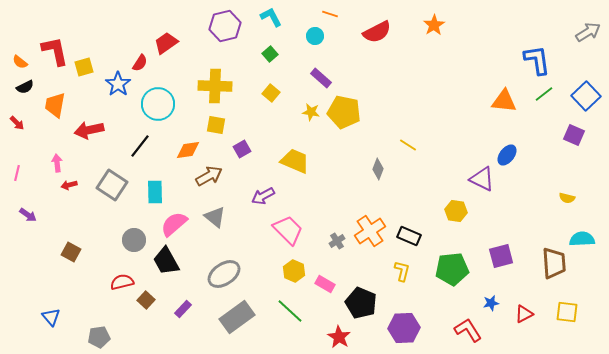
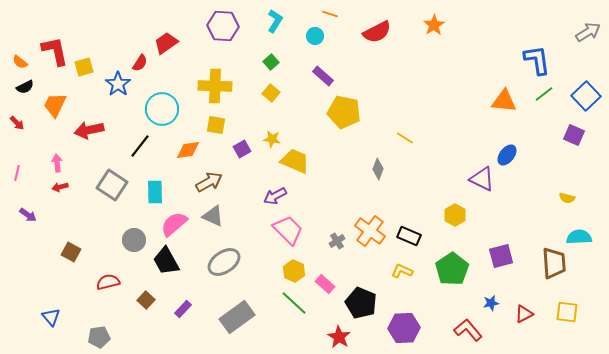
cyan L-shape at (271, 17): moved 4 px right, 4 px down; rotated 60 degrees clockwise
purple hexagon at (225, 26): moved 2 px left; rotated 16 degrees clockwise
green square at (270, 54): moved 1 px right, 8 px down
purple rectangle at (321, 78): moved 2 px right, 2 px up
cyan circle at (158, 104): moved 4 px right, 5 px down
orange trapezoid at (55, 105): rotated 16 degrees clockwise
yellow star at (311, 112): moved 39 px left, 27 px down
yellow line at (408, 145): moved 3 px left, 7 px up
brown arrow at (209, 176): moved 6 px down
red arrow at (69, 185): moved 9 px left, 2 px down
purple arrow at (263, 196): moved 12 px right
yellow hexagon at (456, 211): moved 1 px left, 4 px down; rotated 20 degrees clockwise
gray triangle at (215, 217): moved 2 px left, 1 px up; rotated 15 degrees counterclockwise
orange cross at (370, 231): rotated 20 degrees counterclockwise
cyan semicircle at (582, 239): moved 3 px left, 2 px up
green pentagon at (452, 269): rotated 28 degrees counterclockwise
yellow L-shape at (402, 271): rotated 80 degrees counterclockwise
gray ellipse at (224, 274): moved 12 px up
red semicircle at (122, 282): moved 14 px left
pink rectangle at (325, 284): rotated 12 degrees clockwise
green line at (290, 311): moved 4 px right, 8 px up
red L-shape at (468, 330): rotated 8 degrees counterclockwise
